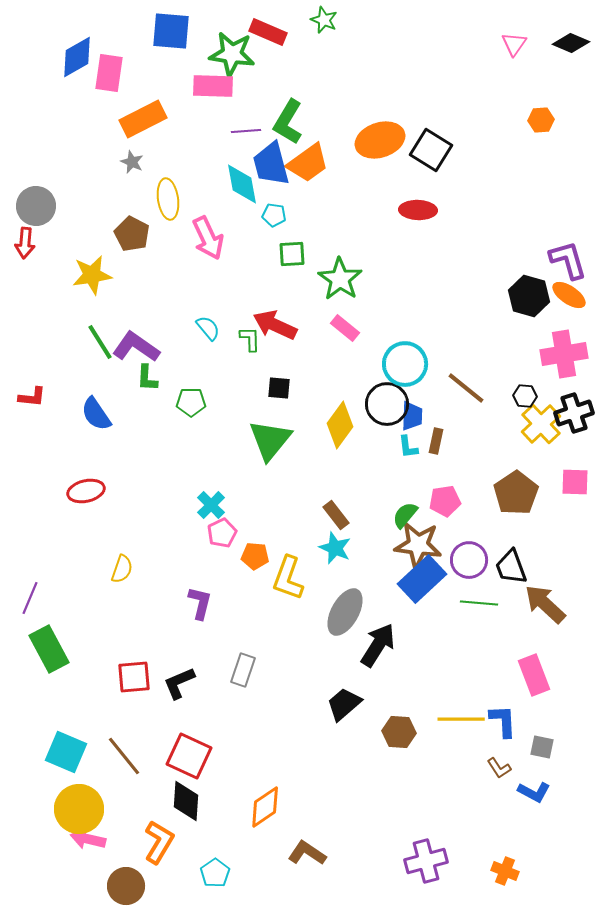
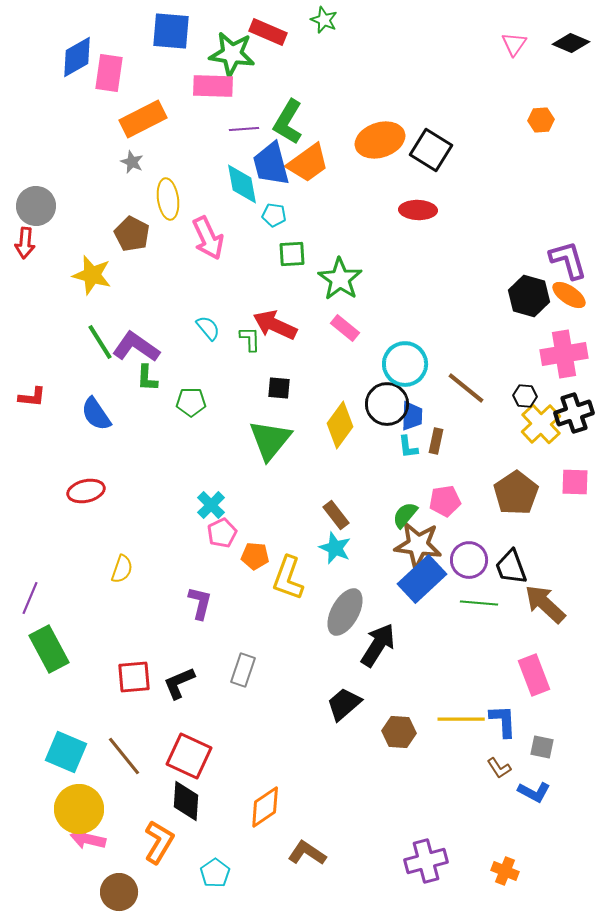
purple line at (246, 131): moved 2 px left, 2 px up
yellow star at (92, 275): rotated 24 degrees clockwise
brown circle at (126, 886): moved 7 px left, 6 px down
